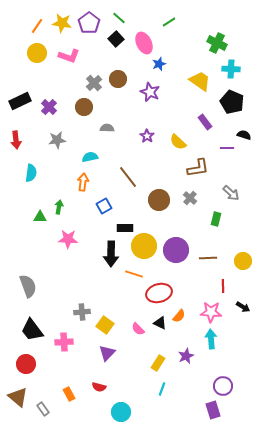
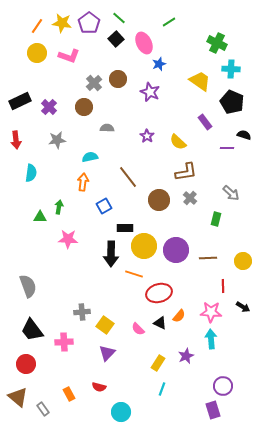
brown L-shape at (198, 168): moved 12 px left, 4 px down
